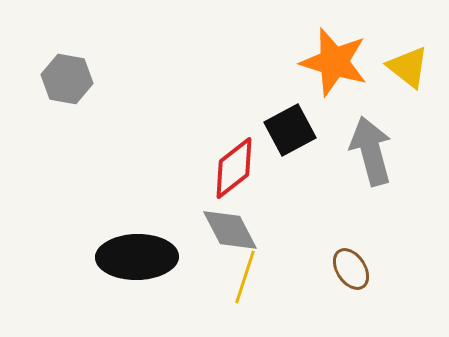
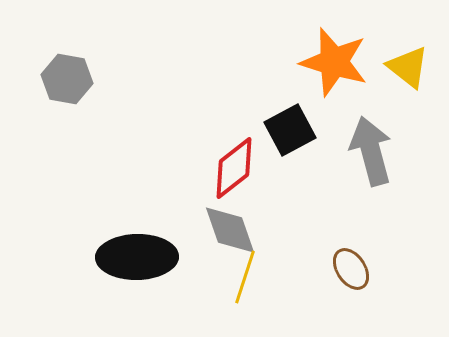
gray diamond: rotated 8 degrees clockwise
